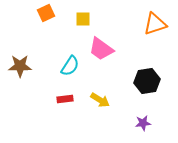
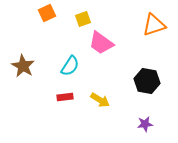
orange square: moved 1 px right
yellow square: rotated 21 degrees counterclockwise
orange triangle: moved 1 px left, 1 px down
pink trapezoid: moved 6 px up
brown star: moved 3 px right; rotated 30 degrees clockwise
black hexagon: rotated 20 degrees clockwise
red rectangle: moved 2 px up
purple star: moved 2 px right, 1 px down
